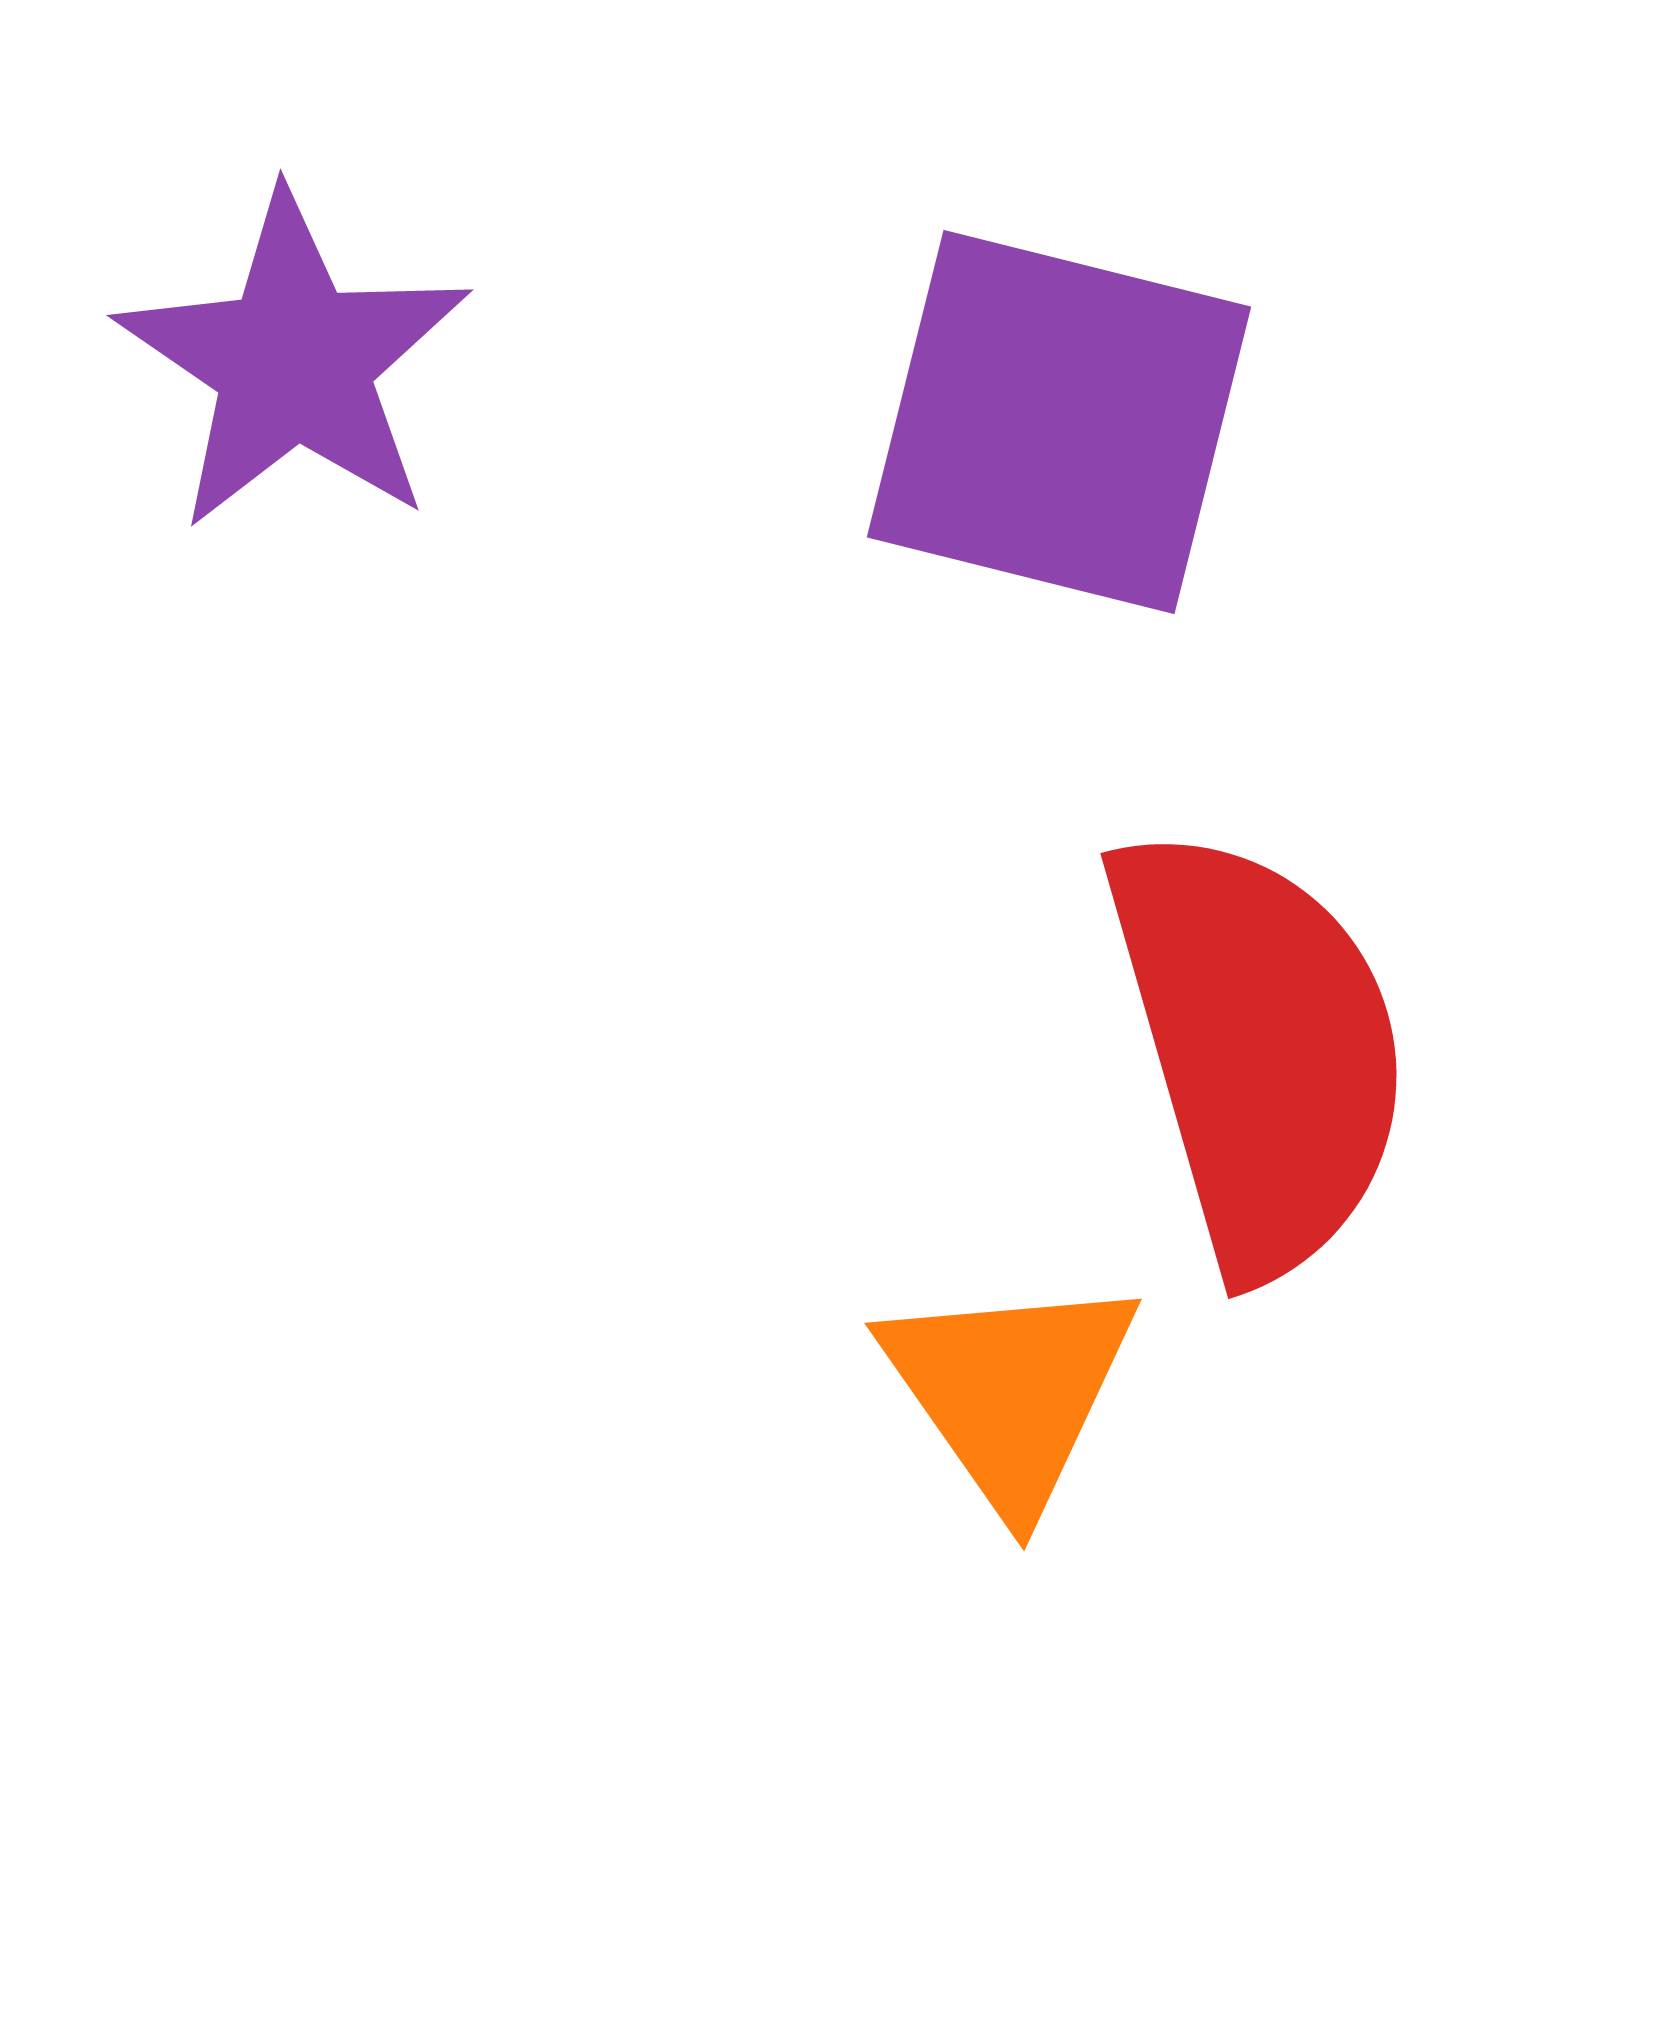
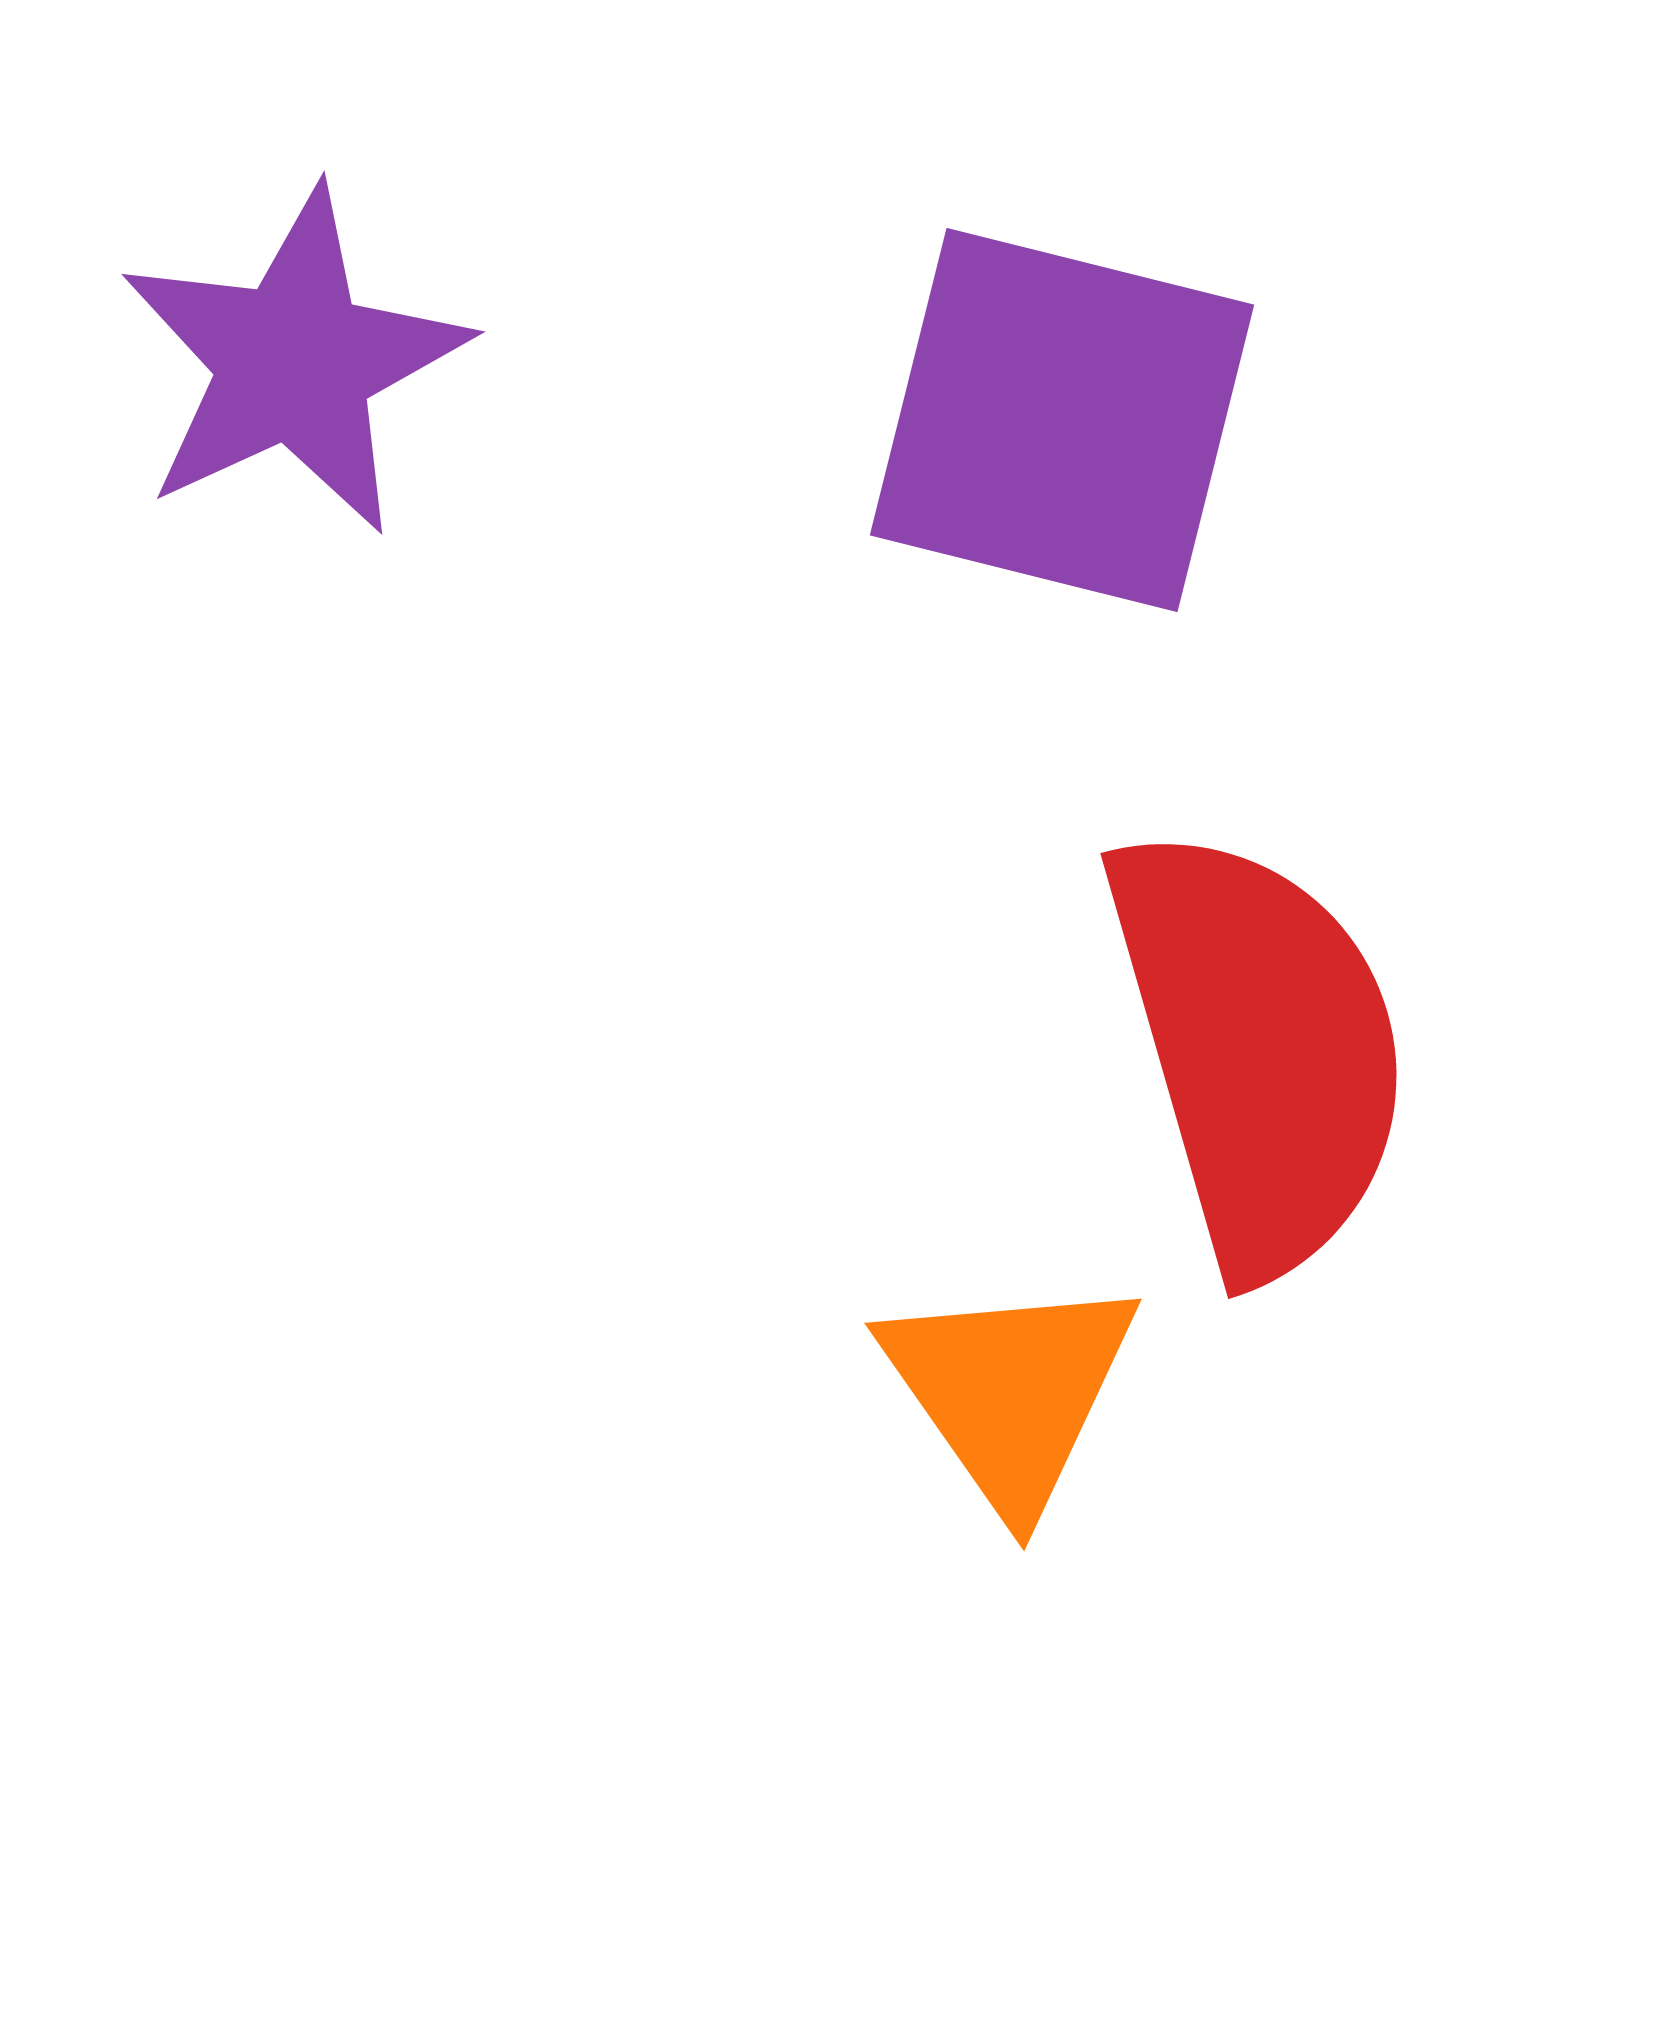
purple star: rotated 13 degrees clockwise
purple square: moved 3 px right, 2 px up
